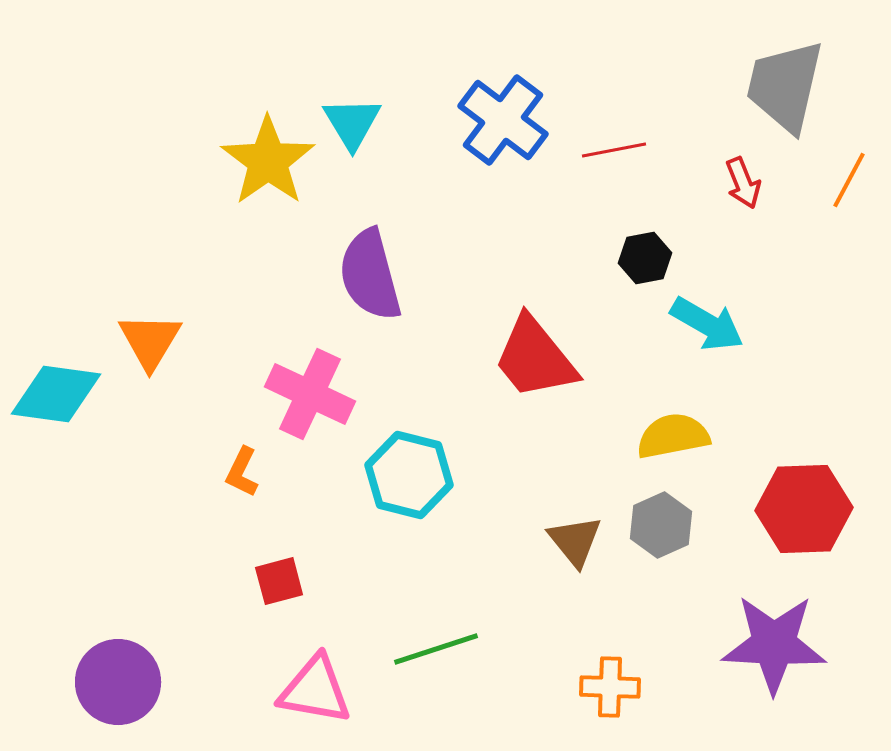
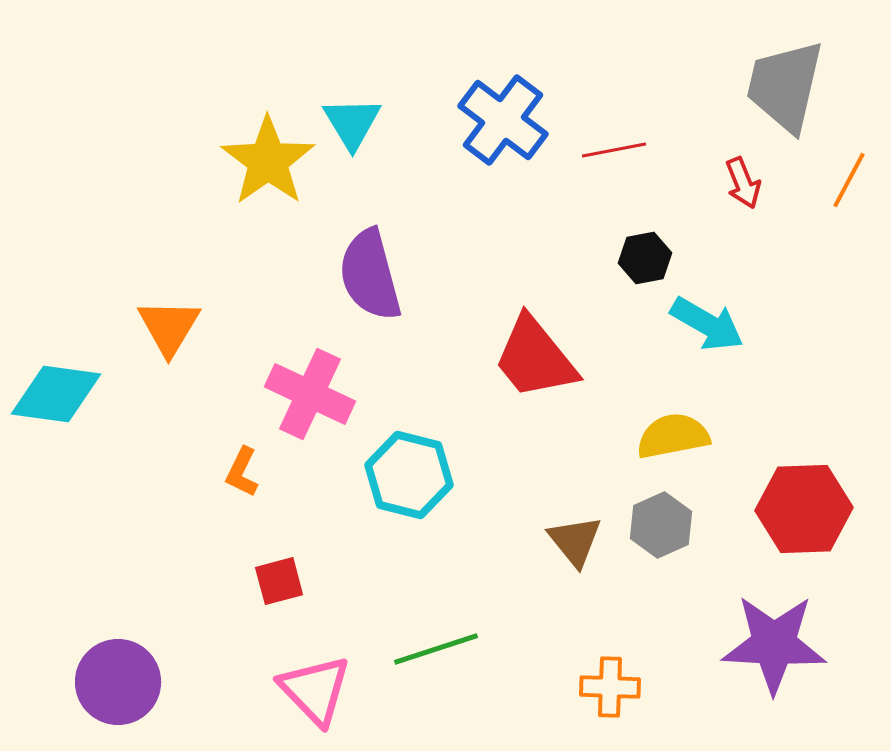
orange triangle: moved 19 px right, 14 px up
pink triangle: rotated 36 degrees clockwise
